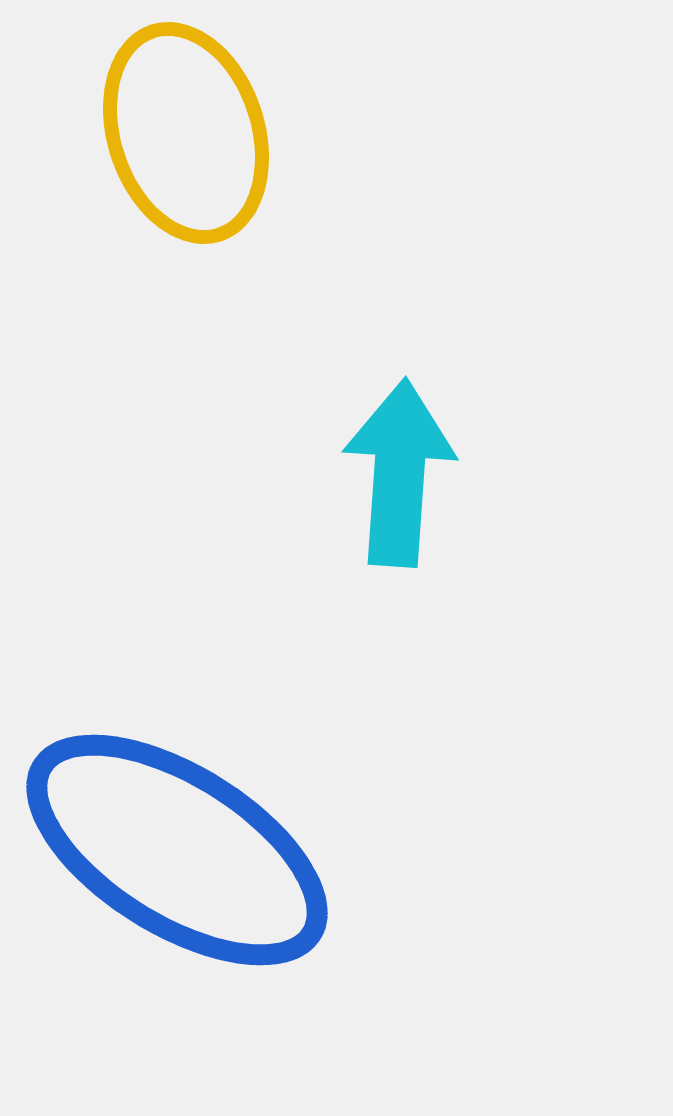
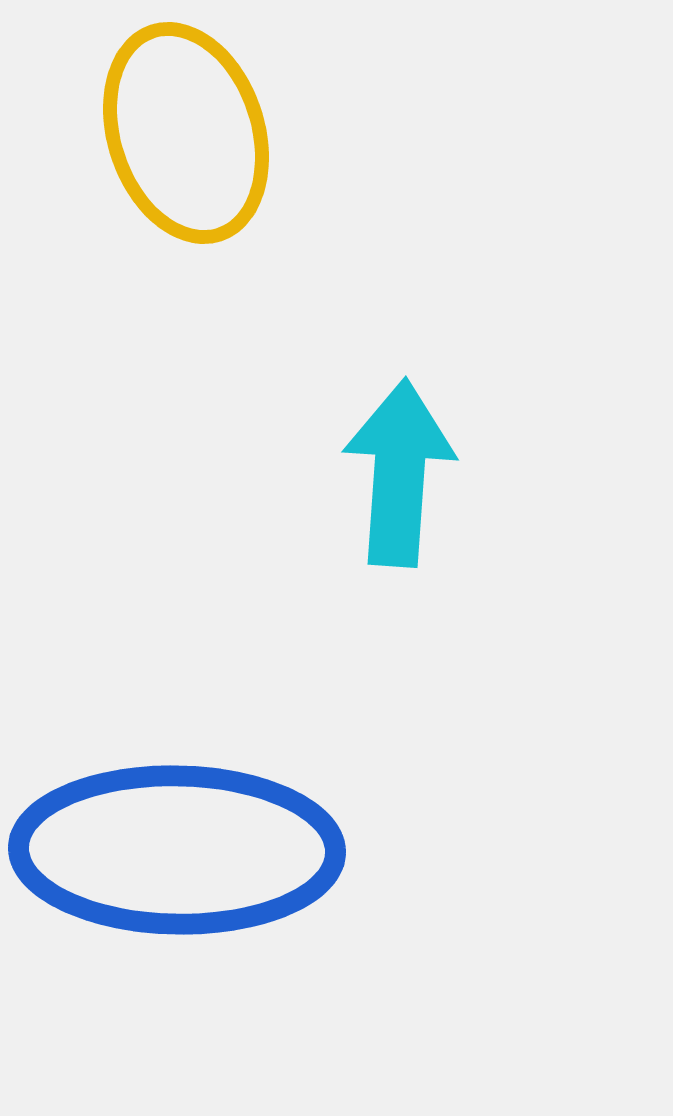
blue ellipse: rotated 31 degrees counterclockwise
